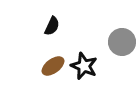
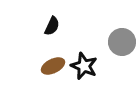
brown ellipse: rotated 10 degrees clockwise
